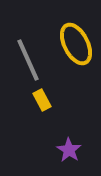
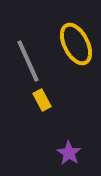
gray line: moved 1 px down
purple star: moved 3 px down
